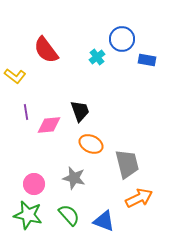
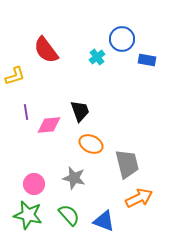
yellow L-shape: rotated 55 degrees counterclockwise
